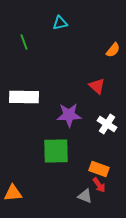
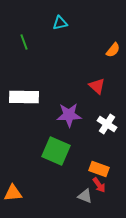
green square: rotated 24 degrees clockwise
